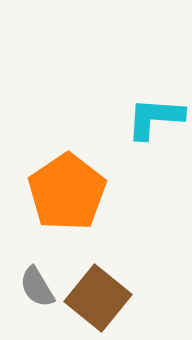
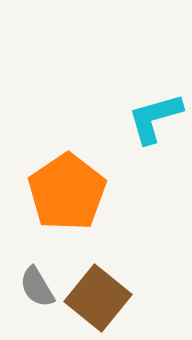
cyan L-shape: rotated 20 degrees counterclockwise
